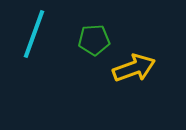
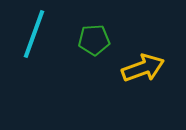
yellow arrow: moved 9 px right
